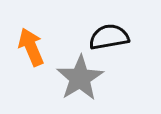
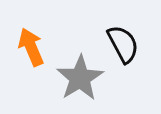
black semicircle: moved 14 px right, 7 px down; rotated 72 degrees clockwise
